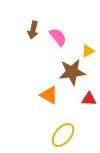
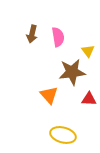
brown arrow: moved 1 px left, 4 px down
pink semicircle: rotated 30 degrees clockwise
yellow triangle: rotated 40 degrees counterclockwise
orange triangle: rotated 18 degrees clockwise
yellow ellipse: rotated 65 degrees clockwise
